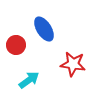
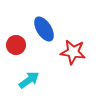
red star: moved 12 px up
